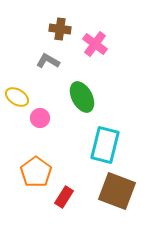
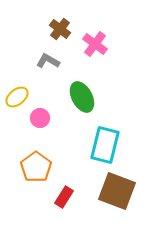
brown cross: rotated 30 degrees clockwise
yellow ellipse: rotated 70 degrees counterclockwise
orange pentagon: moved 5 px up
